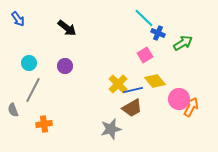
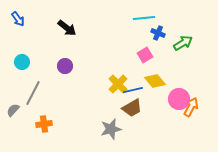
cyan line: rotated 50 degrees counterclockwise
cyan circle: moved 7 px left, 1 px up
gray line: moved 3 px down
gray semicircle: rotated 64 degrees clockwise
